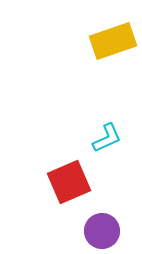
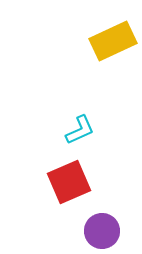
yellow rectangle: rotated 6 degrees counterclockwise
cyan L-shape: moved 27 px left, 8 px up
